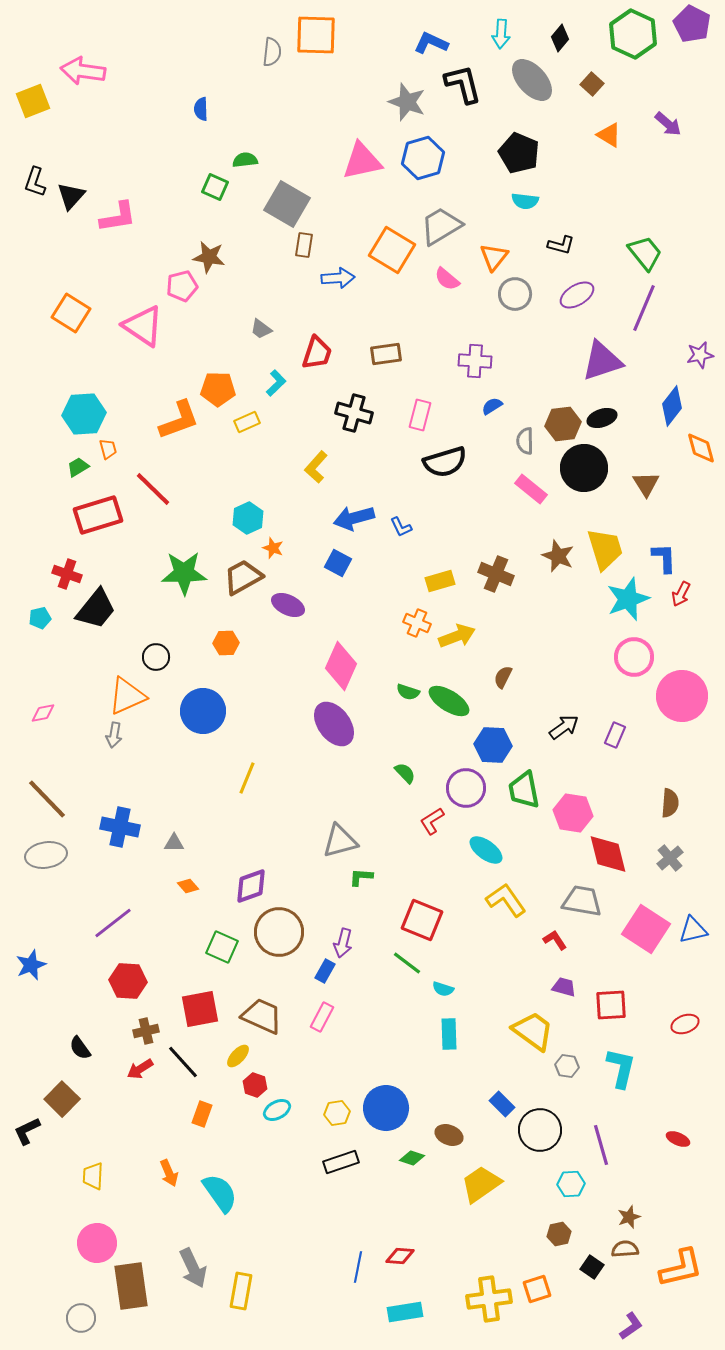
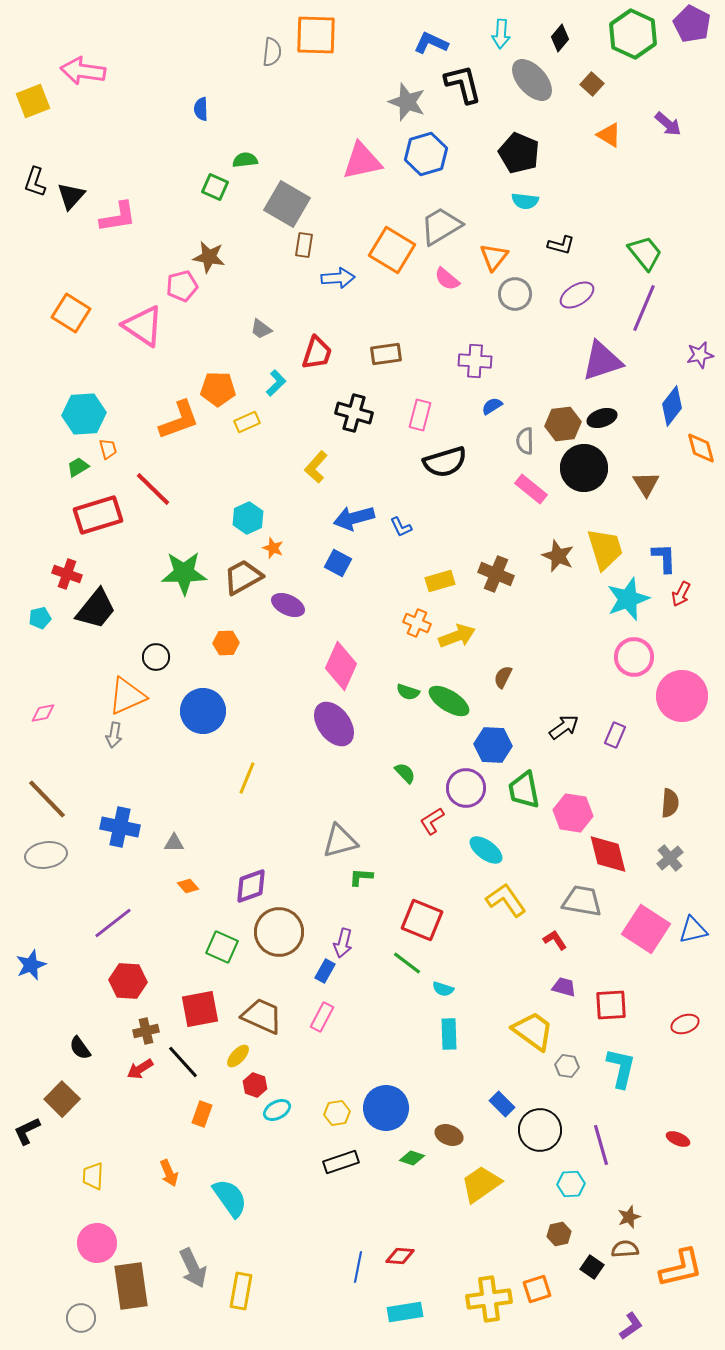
blue hexagon at (423, 158): moved 3 px right, 4 px up
cyan semicircle at (220, 1193): moved 10 px right, 5 px down
